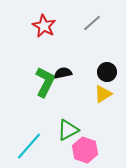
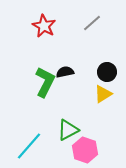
black semicircle: moved 2 px right, 1 px up
